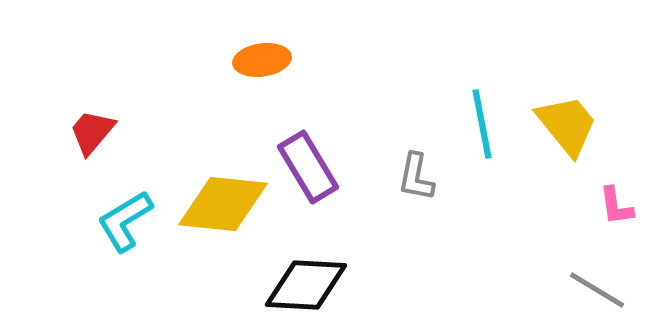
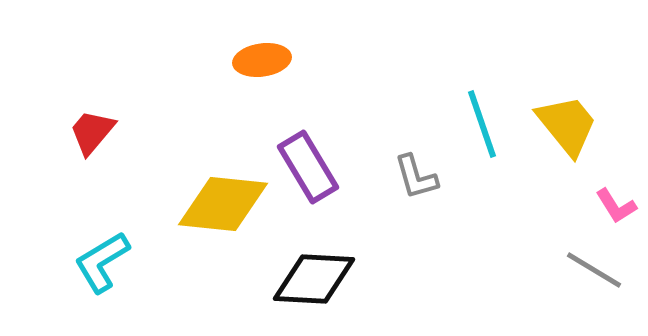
cyan line: rotated 8 degrees counterclockwise
gray L-shape: rotated 27 degrees counterclockwise
pink L-shape: rotated 24 degrees counterclockwise
cyan L-shape: moved 23 px left, 41 px down
black diamond: moved 8 px right, 6 px up
gray line: moved 3 px left, 20 px up
